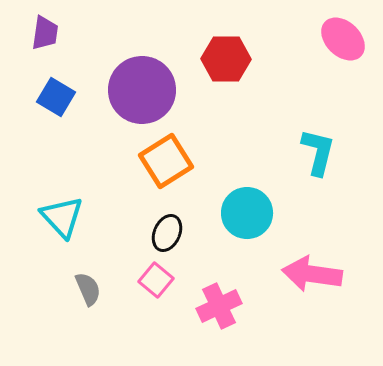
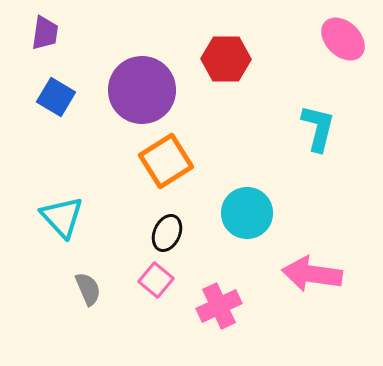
cyan L-shape: moved 24 px up
